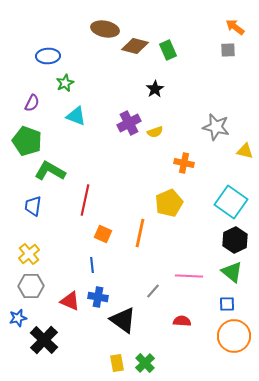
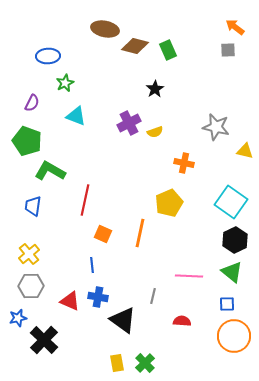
gray line: moved 5 px down; rotated 28 degrees counterclockwise
